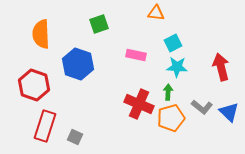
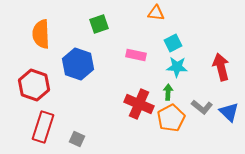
orange pentagon: rotated 12 degrees counterclockwise
red rectangle: moved 2 px left, 1 px down
gray square: moved 2 px right, 2 px down
